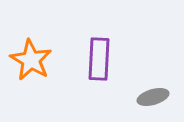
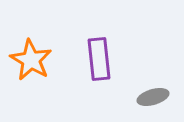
purple rectangle: rotated 9 degrees counterclockwise
